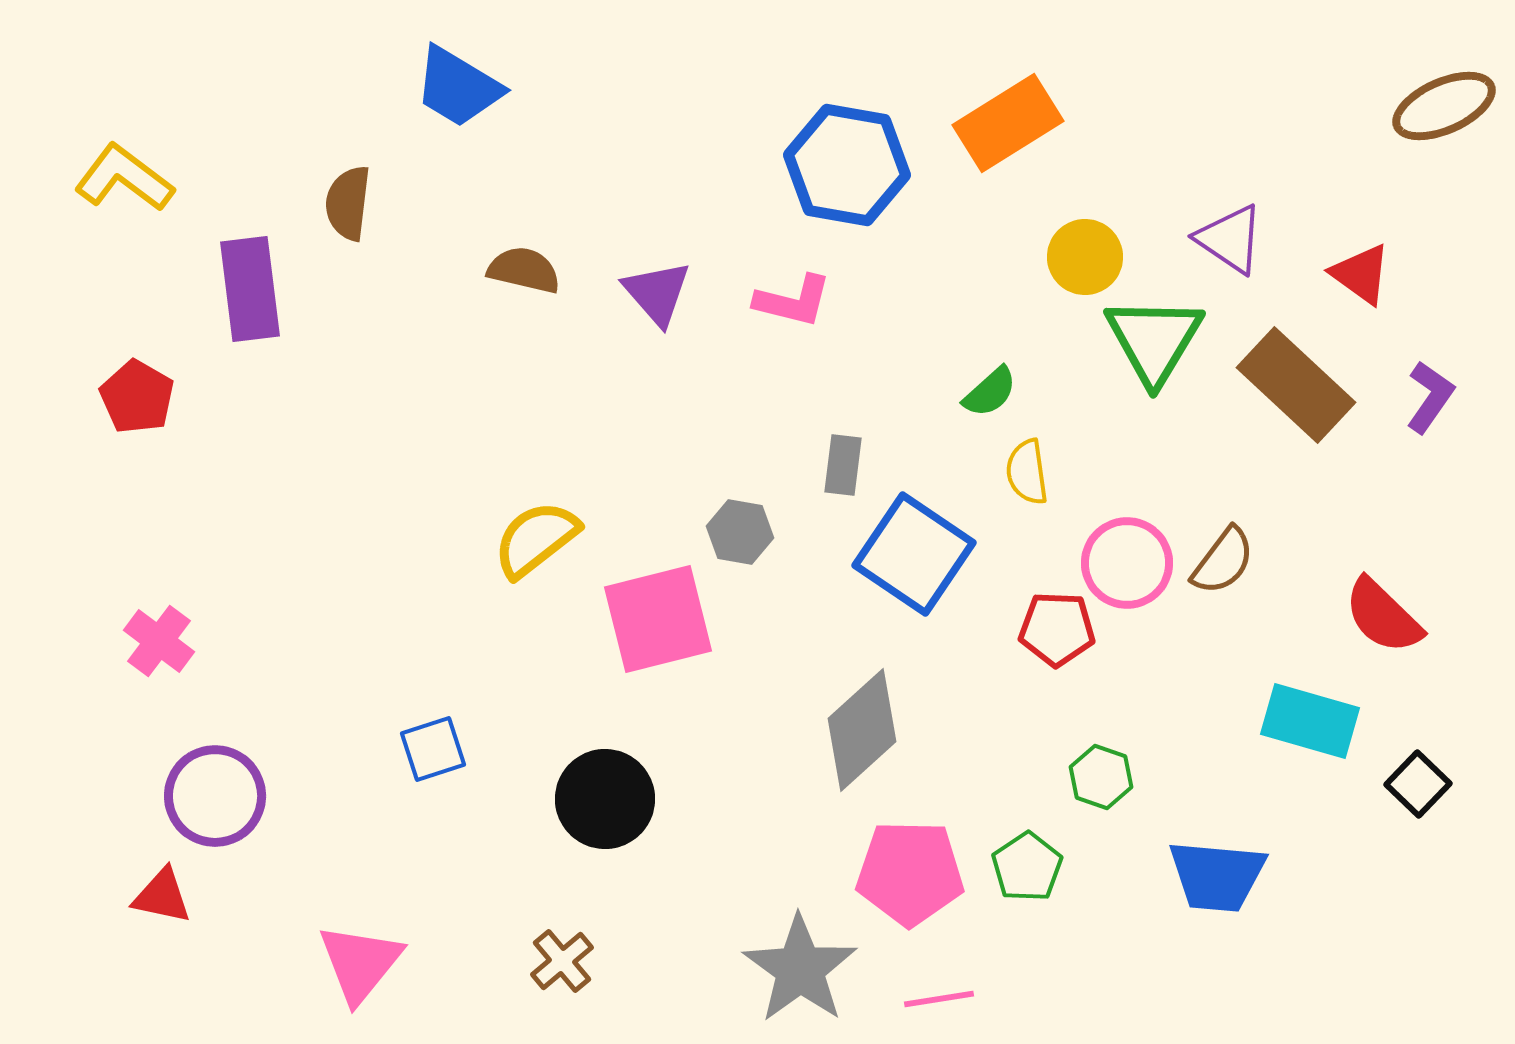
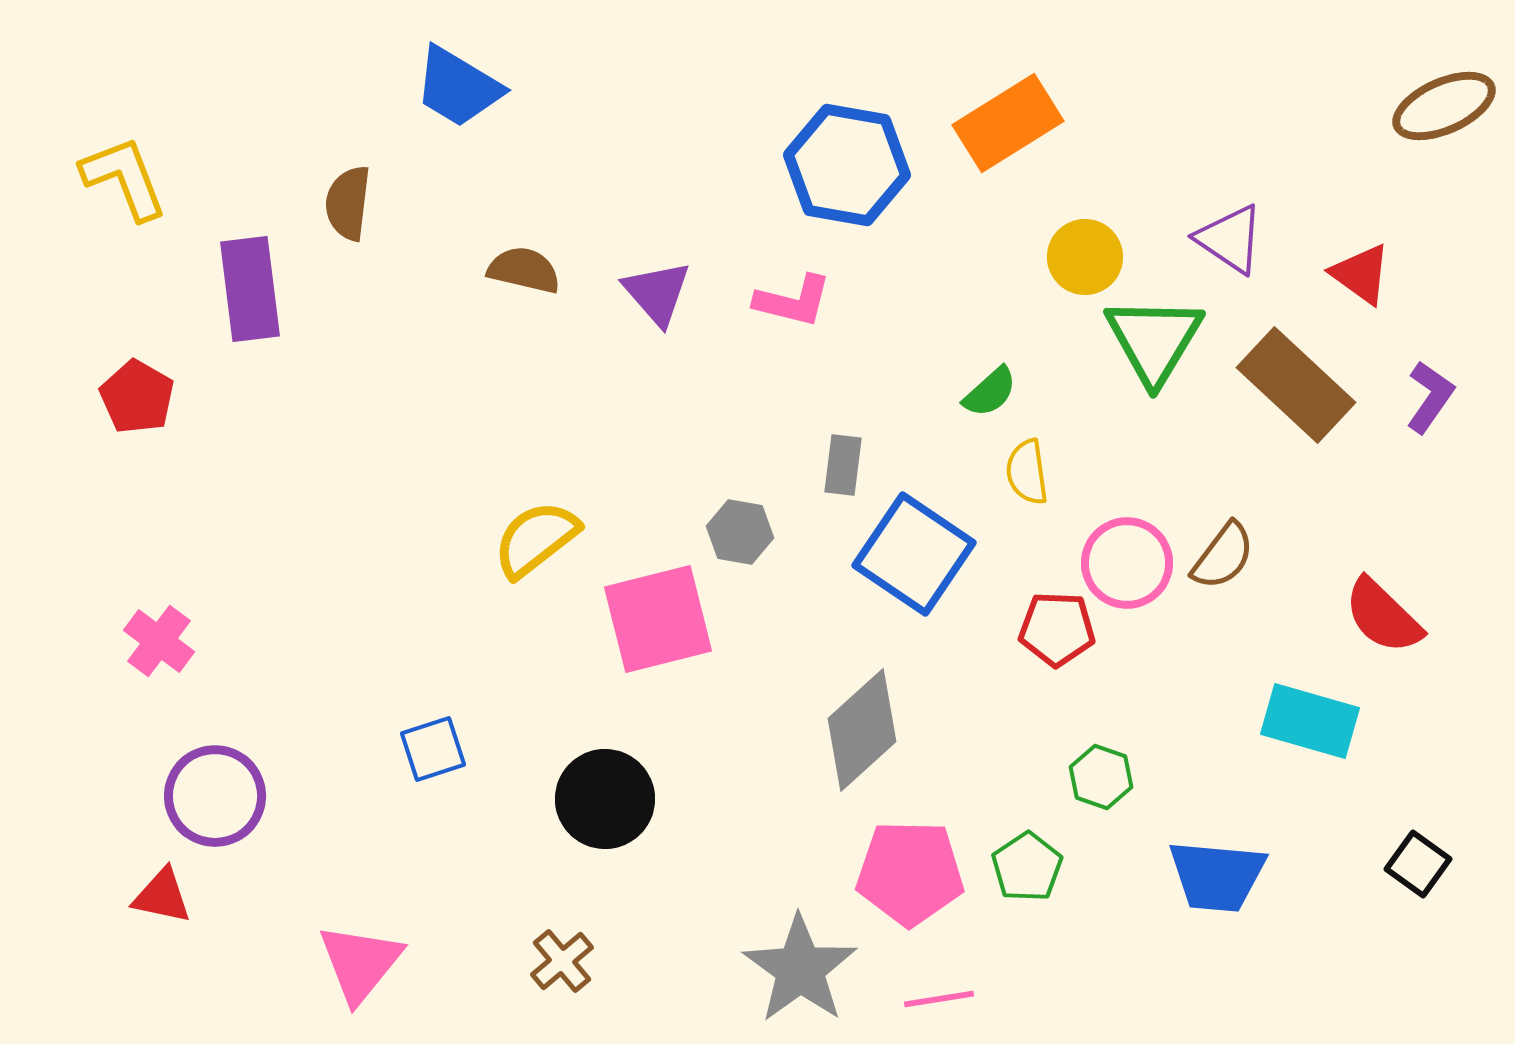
yellow L-shape at (124, 178): rotated 32 degrees clockwise
brown semicircle at (1223, 561): moved 5 px up
black square at (1418, 784): moved 80 px down; rotated 8 degrees counterclockwise
